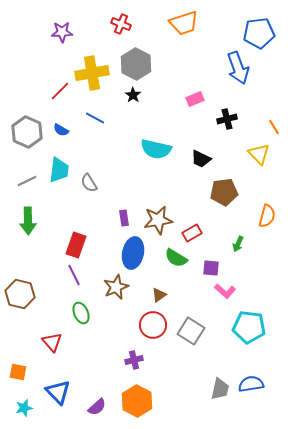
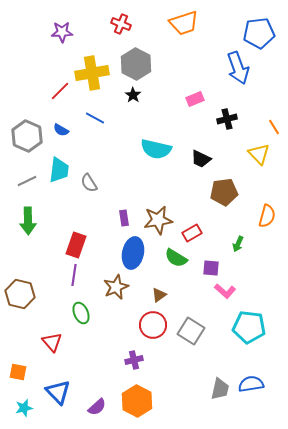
gray hexagon at (27, 132): moved 4 px down
purple line at (74, 275): rotated 35 degrees clockwise
